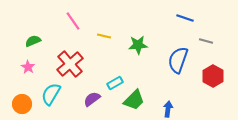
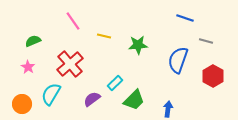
cyan rectangle: rotated 14 degrees counterclockwise
